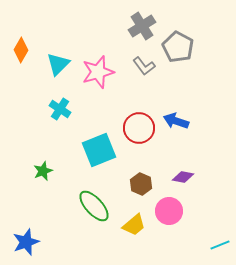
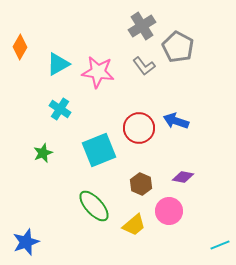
orange diamond: moved 1 px left, 3 px up
cyan triangle: rotated 15 degrees clockwise
pink star: rotated 24 degrees clockwise
green star: moved 18 px up
